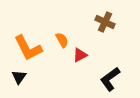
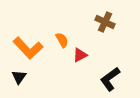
orange L-shape: rotated 16 degrees counterclockwise
